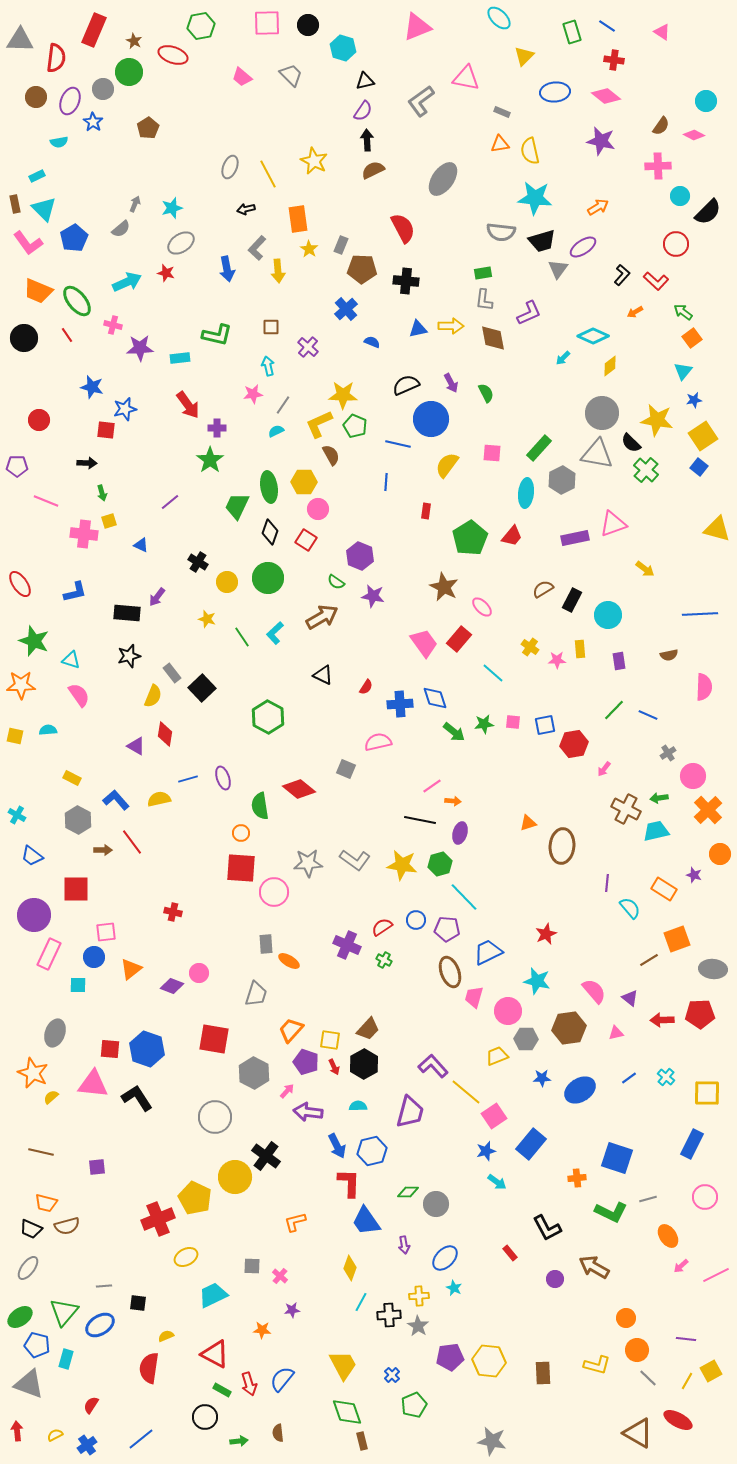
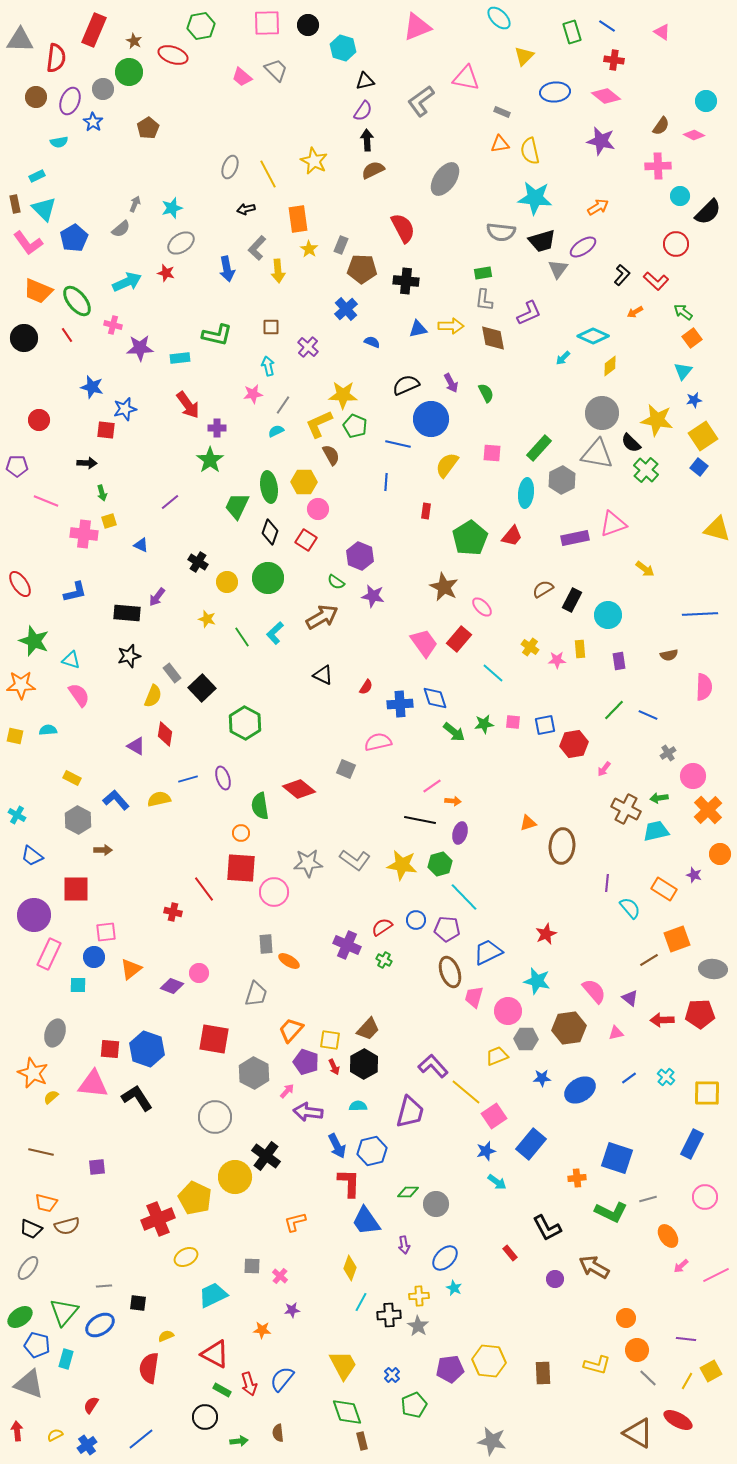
gray trapezoid at (291, 75): moved 15 px left, 5 px up
gray ellipse at (443, 179): moved 2 px right
green hexagon at (268, 717): moved 23 px left, 6 px down
red line at (132, 842): moved 72 px right, 47 px down
purple pentagon at (450, 1357): moved 12 px down
